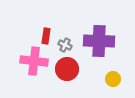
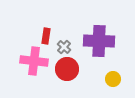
gray cross: moved 1 px left, 2 px down; rotated 16 degrees clockwise
